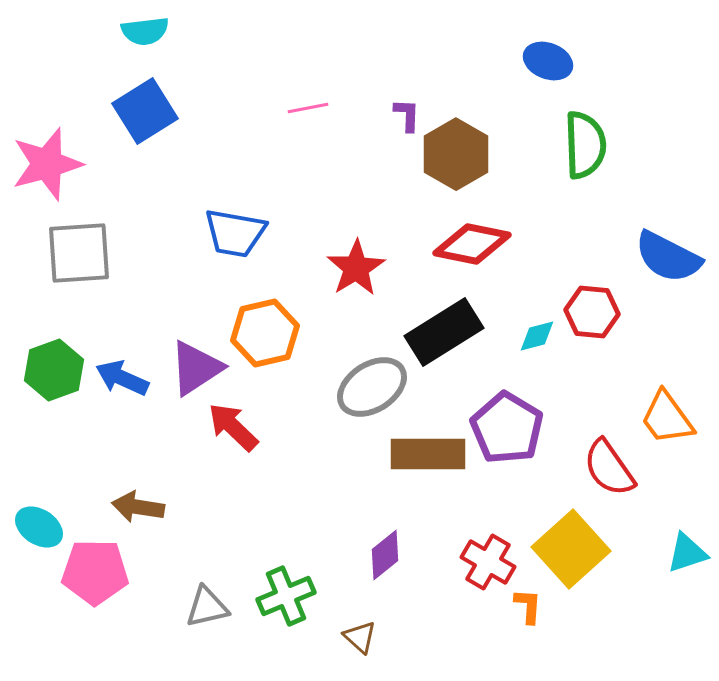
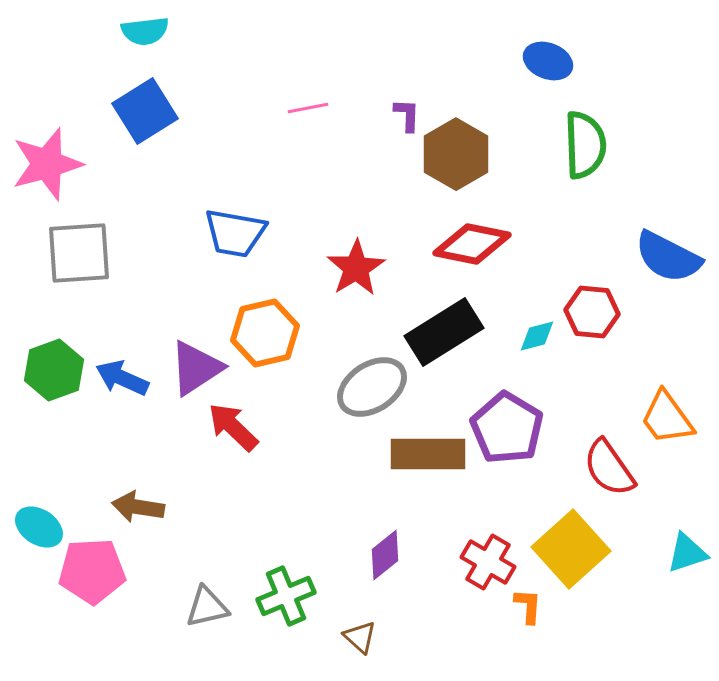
pink pentagon: moved 3 px left, 1 px up; rotated 4 degrees counterclockwise
